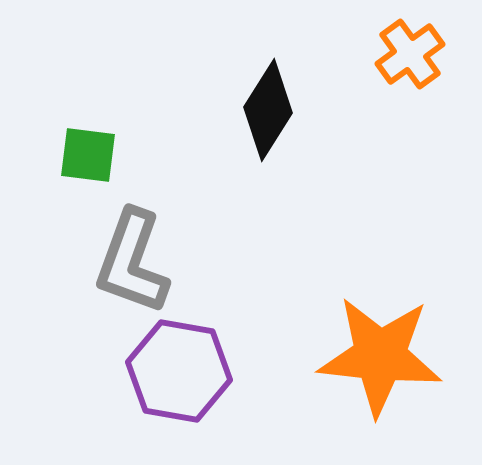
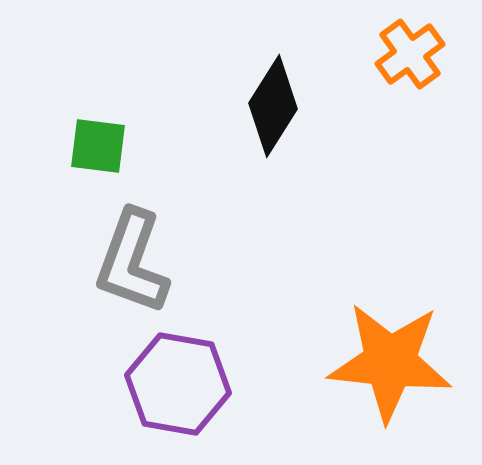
black diamond: moved 5 px right, 4 px up
green square: moved 10 px right, 9 px up
orange star: moved 10 px right, 6 px down
purple hexagon: moved 1 px left, 13 px down
